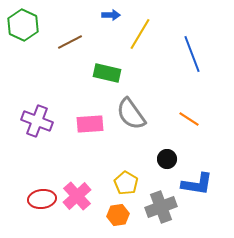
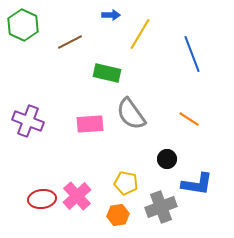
purple cross: moved 9 px left
yellow pentagon: rotated 20 degrees counterclockwise
